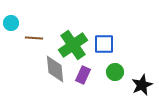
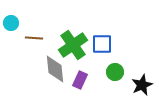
blue square: moved 2 px left
purple rectangle: moved 3 px left, 5 px down
